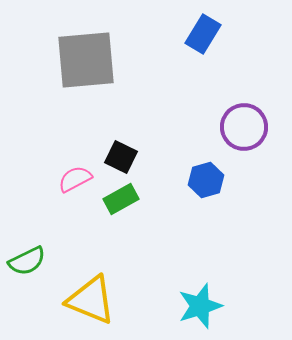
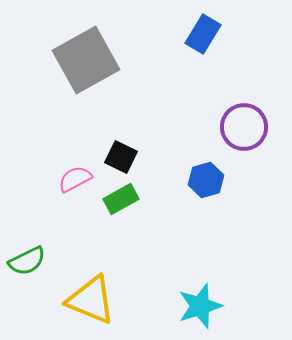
gray square: rotated 24 degrees counterclockwise
